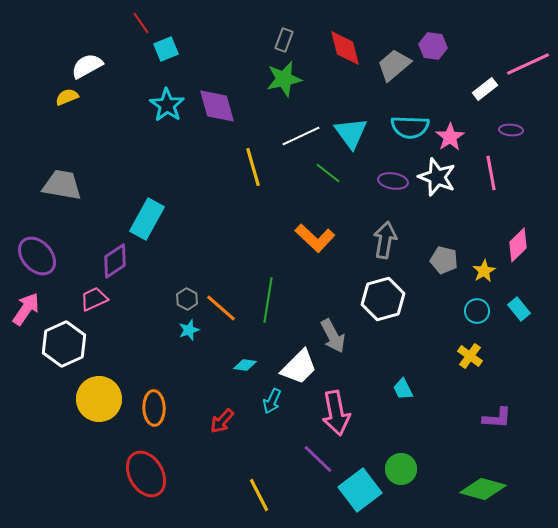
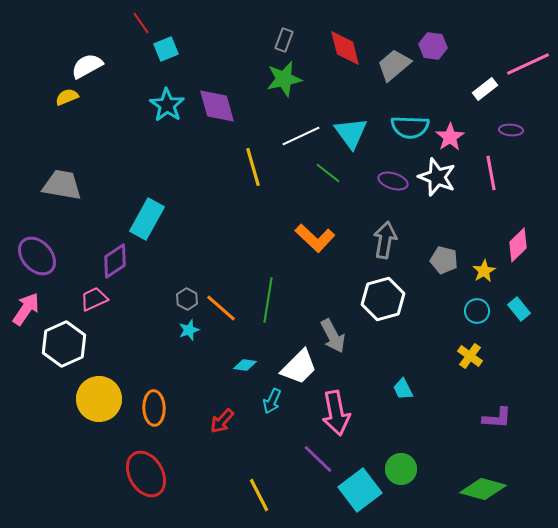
purple ellipse at (393, 181): rotated 8 degrees clockwise
